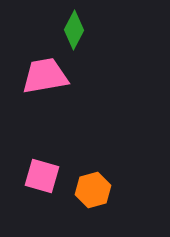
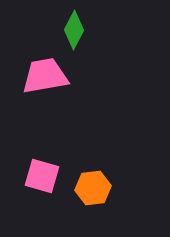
orange hexagon: moved 2 px up; rotated 8 degrees clockwise
